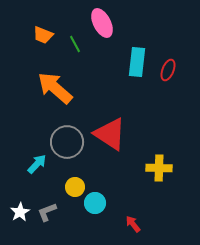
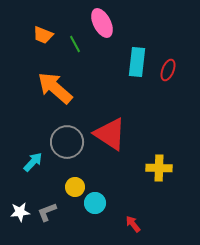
cyan arrow: moved 4 px left, 2 px up
white star: rotated 24 degrees clockwise
